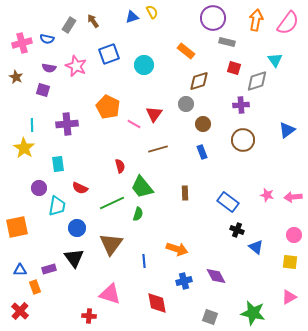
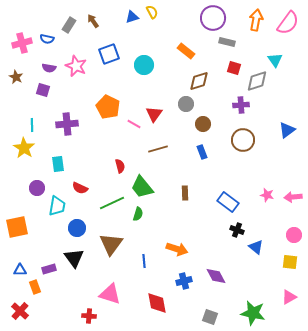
purple circle at (39, 188): moved 2 px left
